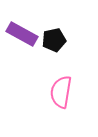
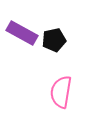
purple rectangle: moved 1 px up
